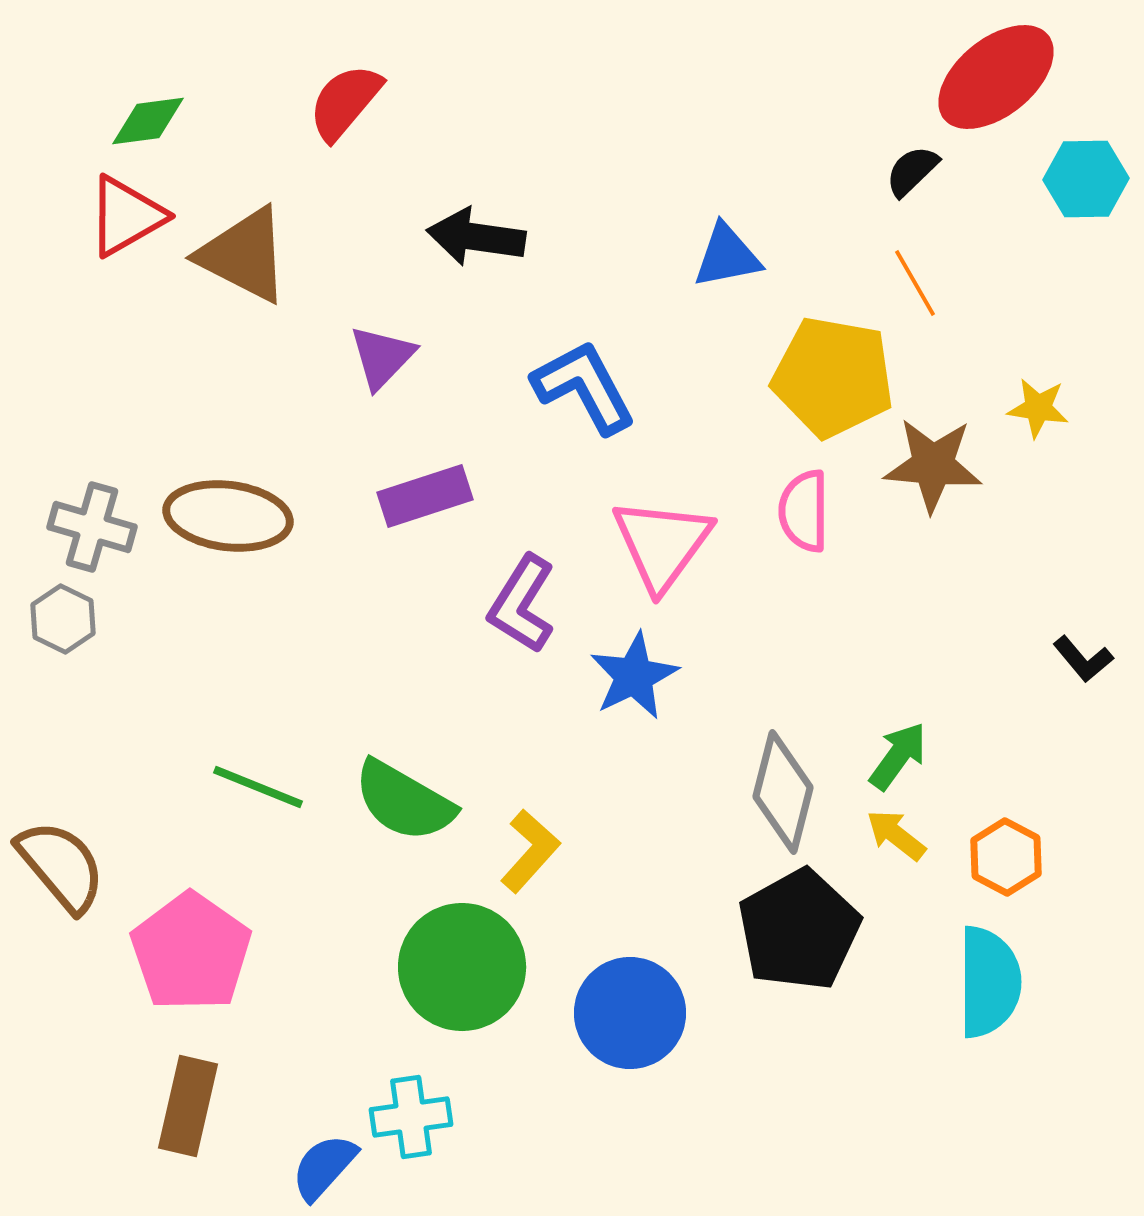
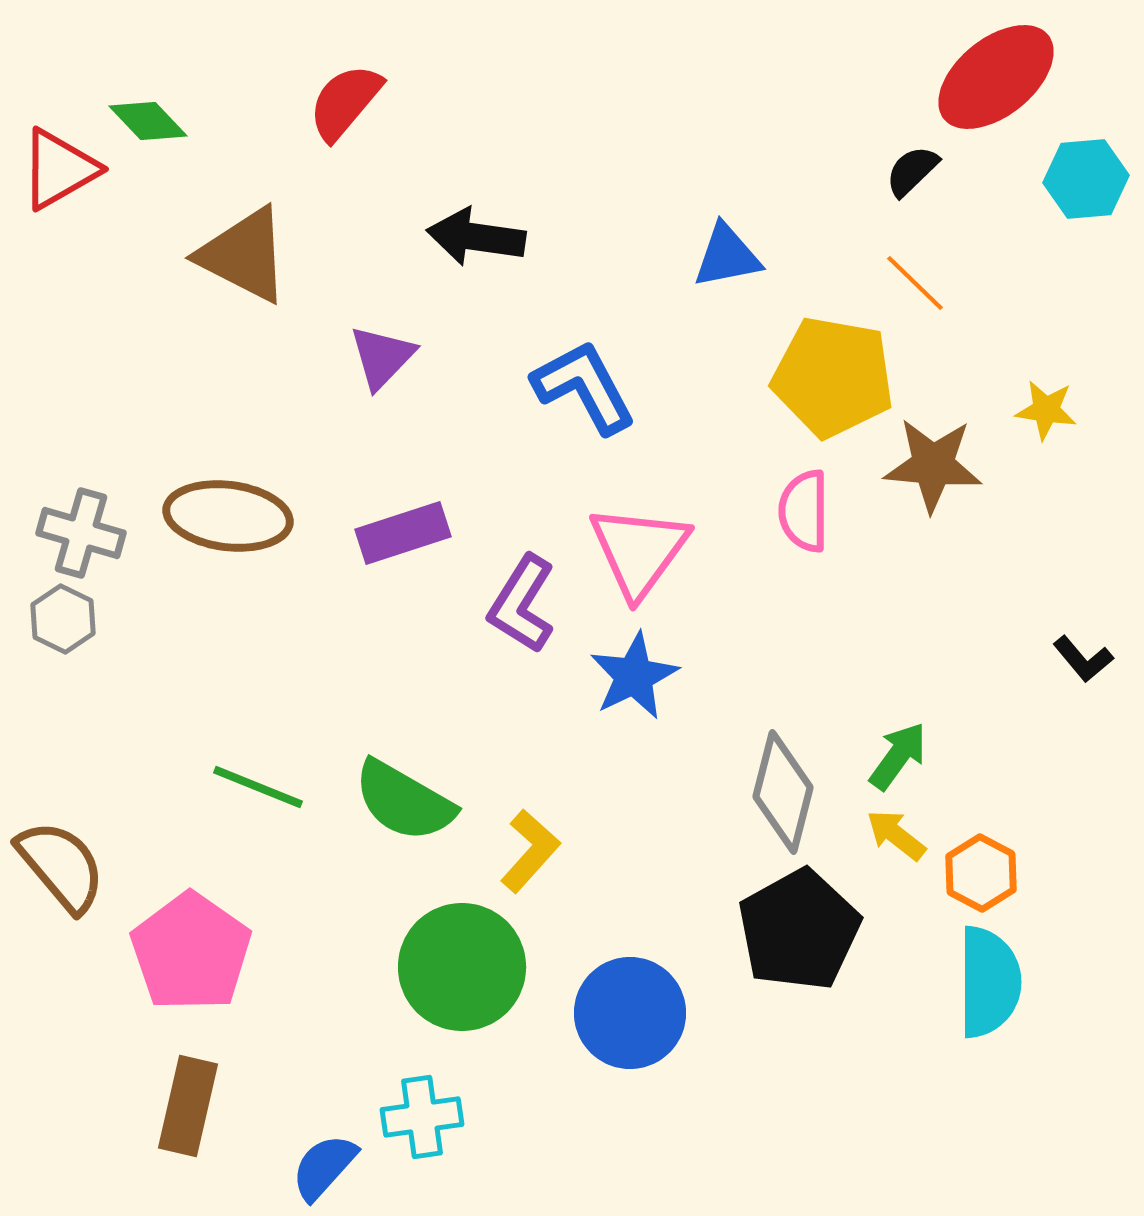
green diamond: rotated 54 degrees clockwise
cyan hexagon: rotated 4 degrees counterclockwise
red triangle: moved 67 px left, 47 px up
orange line: rotated 16 degrees counterclockwise
yellow star: moved 8 px right, 2 px down
purple rectangle: moved 22 px left, 37 px down
gray cross: moved 11 px left, 6 px down
pink triangle: moved 23 px left, 7 px down
orange hexagon: moved 25 px left, 16 px down
cyan cross: moved 11 px right
